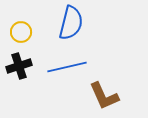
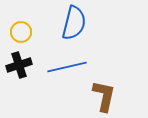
blue semicircle: moved 3 px right
black cross: moved 1 px up
brown L-shape: rotated 144 degrees counterclockwise
